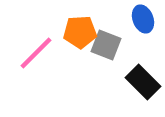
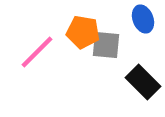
orange pentagon: moved 3 px right; rotated 12 degrees clockwise
gray square: rotated 16 degrees counterclockwise
pink line: moved 1 px right, 1 px up
